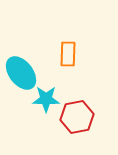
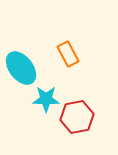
orange rectangle: rotated 30 degrees counterclockwise
cyan ellipse: moved 5 px up
